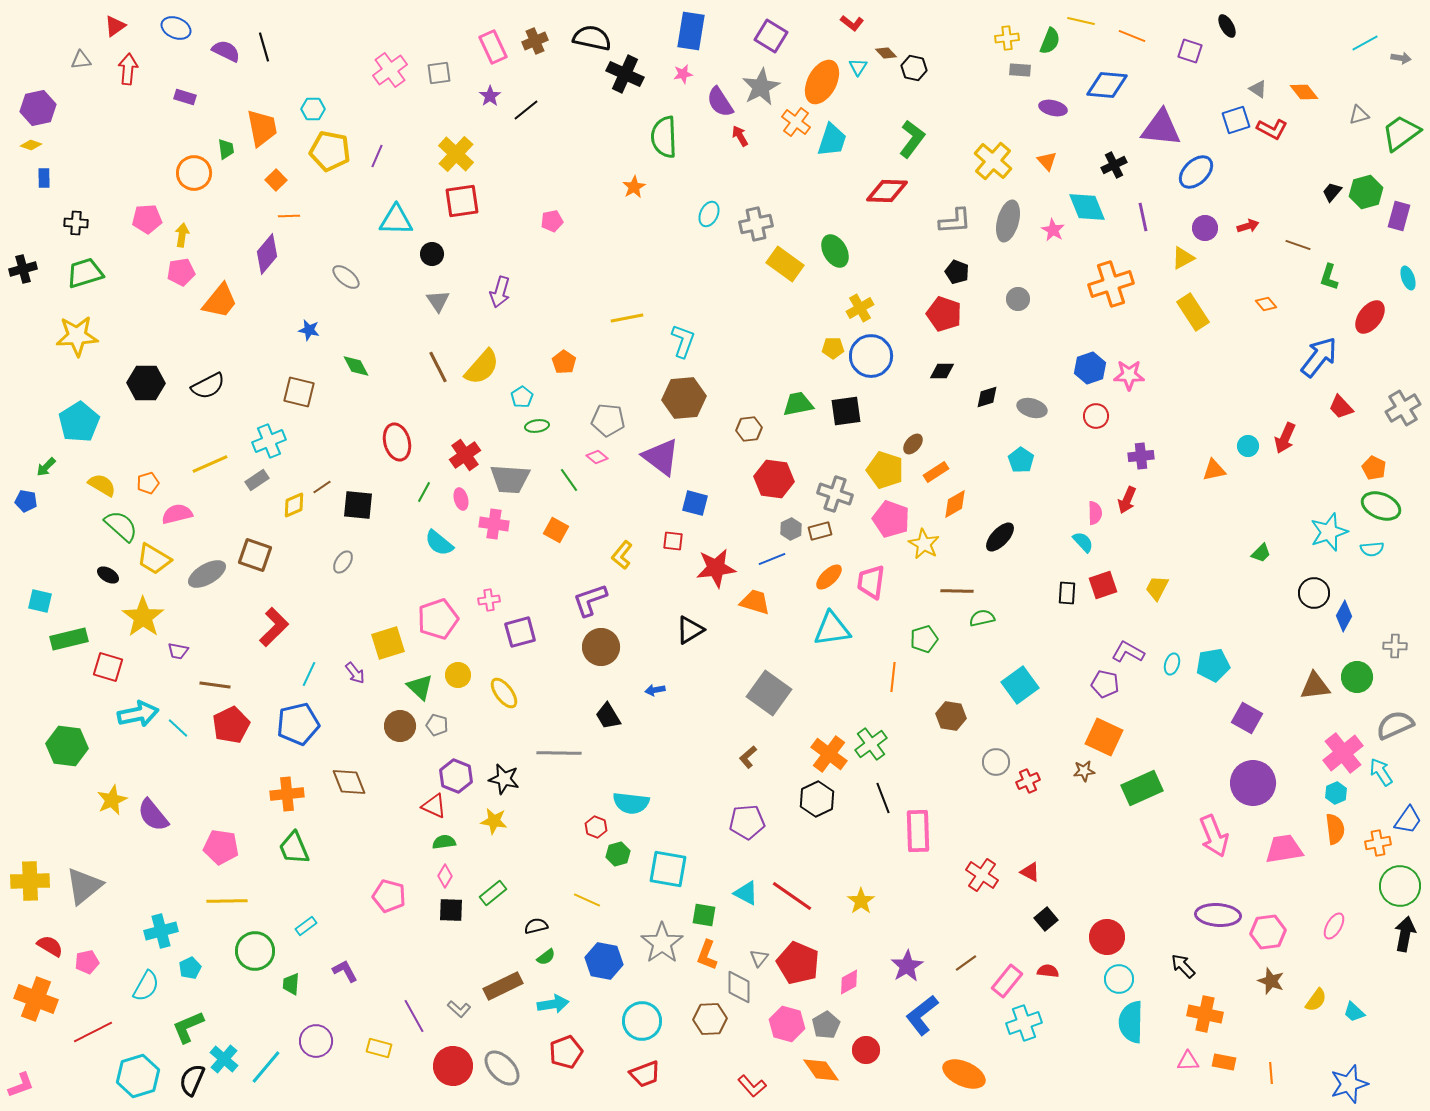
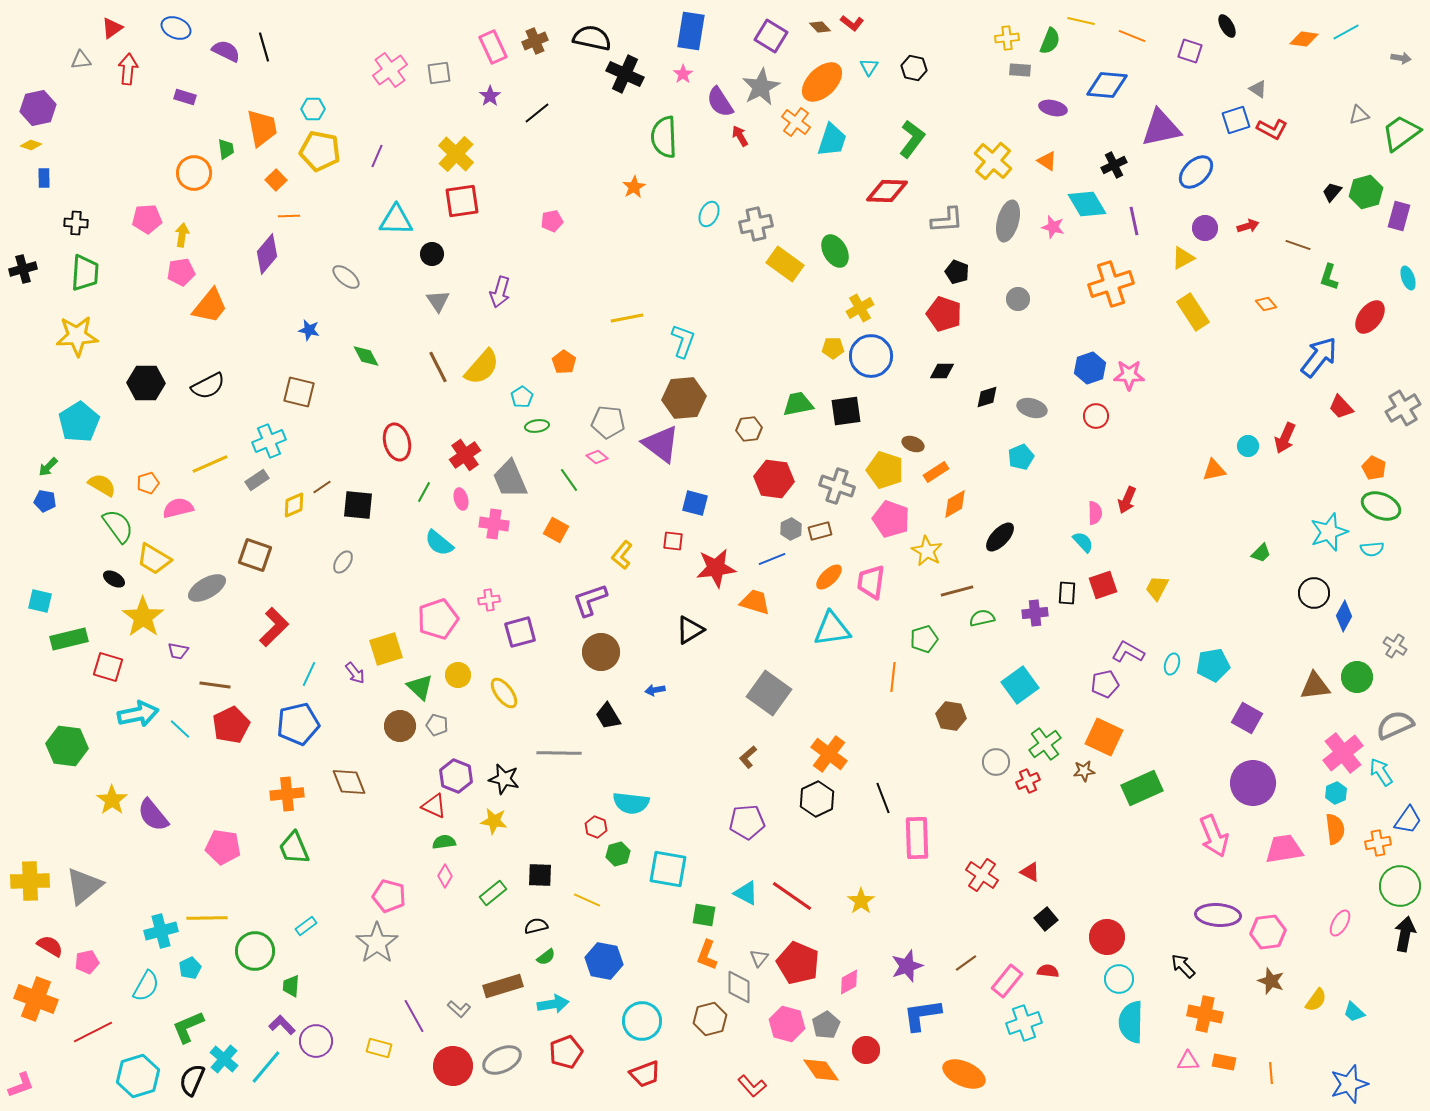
red triangle at (115, 26): moved 3 px left, 2 px down
cyan line at (1365, 43): moved 19 px left, 11 px up
brown diamond at (886, 53): moved 66 px left, 26 px up
cyan triangle at (858, 67): moved 11 px right
pink star at (683, 74): rotated 24 degrees counterclockwise
orange ellipse at (822, 82): rotated 18 degrees clockwise
orange diamond at (1304, 92): moved 53 px up; rotated 44 degrees counterclockwise
black line at (526, 110): moved 11 px right, 3 px down
purple triangle at (1161, 128): rotated 18 degrees counterclockwise
yellow pentagon at (330, 151): moved 10 px left
orange triangle at (1047, 161): rotated 15 degrees counterclockwise
cyan diamond at (1087, 207): moved 3 px up; rotated 9 degrees counterclockwise
purple line at (1143, 217): moved 9 px left, 4 px down
gray L-shape at (955, 221): moved 8 px left, 1 px up
pink star at (1053, 230): moved 3 px up; rotated 15 degrees counterclockwise
green trapezoid at (85, 273): rotated 111 degrees clockwise
orange trapezoid at (220, 301): moved 10 px left, 5 px down
green diamond at (356, 366): moved 10 px right, 10 px up
gray pentagon at (608, 420): moved 2 px down
brown ellipse at (913, 444): rotated 70 degrees clockwise
purple cross at (1141, 456): moved 106 px left, 157 px down
purple triangle at (661, 457): moved 13 px up
cyan pentagon at (1021, 460): moved 3 px up; rotated 15 degrees clockwise
green arrow at (46, 467): moved 2 px right
gray trapezoid at (510, 479): rotated 63 degrees clockwise
gray cross at (835, 494): moved 2 px right, 8 px up
blue pentagon at (26, 501): moved 19 px right
pink semicircle at (177, 514): moved 1 px right, 6 px up
green semicircle at (121, 526): moved 3 px left; rotated 12 degrees clockwise
yellow star at (924, 544): moved 3 px right, 7 px down
gray ellipse at (207, 574): moved 14 px down
black ellipse at (108, 575): moved 6 px right, 4 px down
brown line at (957, 591): rotated 16 degrees counterclockwise
yellow square at (388, 643): moved 2 px left, 6 px down
gray cross at (1395, 646): rotated 30 degrees clockwise
brown circle at (601, 647): moved 5 px down
purple pentagon at (1105, 684): rotated 24 degrees counterclockwise
cyan line at (178, 728): moved 2 px right, 1 px down
green cross at (871, 744): moved 174 px right
yellow star at (112, 800): rotated 12 degrees counterclockwise
pink rectangle at (918, 831): moved 1 px left, 7 px down
pink pentagon at (221, 847): moved 2 px right
yellow line at (227, 901): moved 20 px left, 17 px down
black square at (451, 910): moved 89 px right, 35 px up
pink ellipse at (1334, 926): moved 6 px right, 3 px up
gray star at (662, 943): moved 285 px left
purple star at (907, 966): rotated 12 degrees clockwise
purple L-shape at (345, 971): moved 63 px left, 54 px down; rotated 16 degrees counterclockwise
green trapezoid at (291, 984): moved 2 px down
brown rectangle at (503, 986): rotated 9 degrees clockwise
blue L-shape at (922, 1015): rotated 30 degrees clockwise
brown hexagon at (710, 1019): rotated 12 degrees counterclockwise
gray ellipse at (502, 1068): moved 8 px up; rotated 72 degrees counterclockwise
